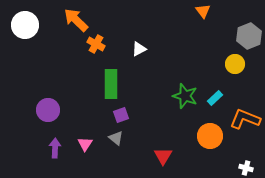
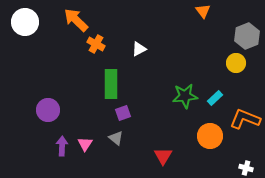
white circle: moved 3 px up
gray hexagon: moved 2 px left
yellow circle: moved 1 px right, 1 px up
green star: rotated 25 degrees counterclockwise
purple square: moved 2 px right, 2 px up
purple arrow: moved 7 px right, 2 px up
